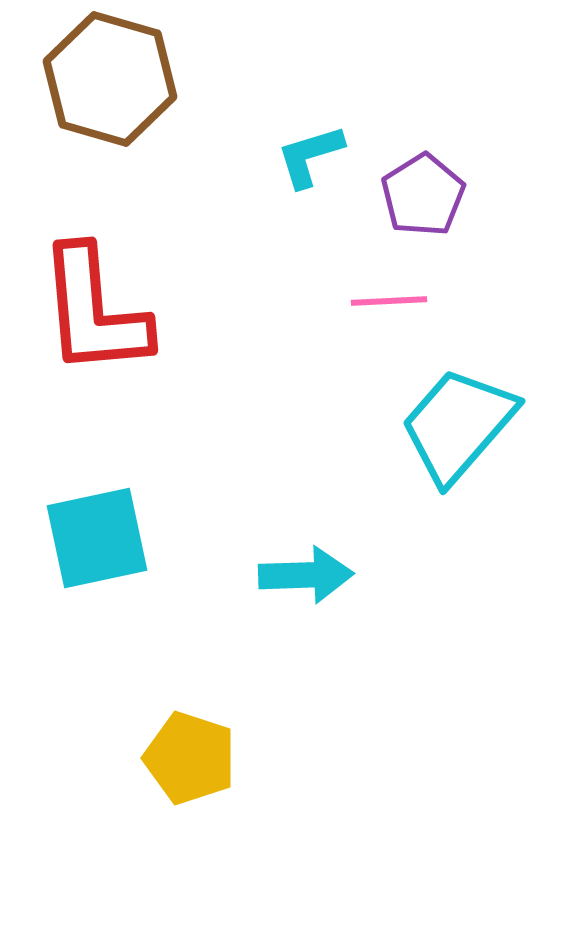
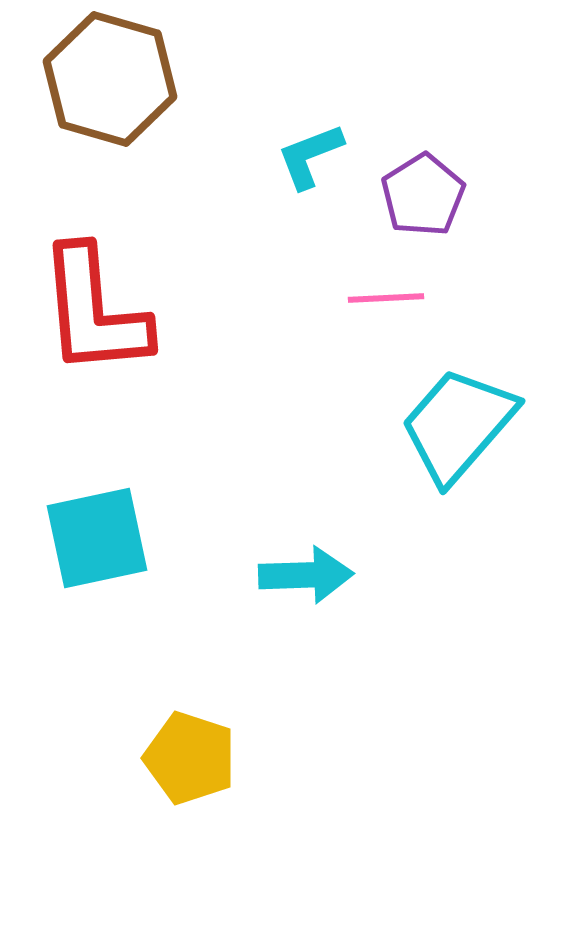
cyan L-shape: rotated 4 degrees counterclockwise
pink line: moved 3 px left, 3 px up
